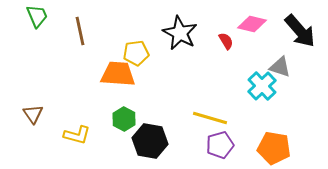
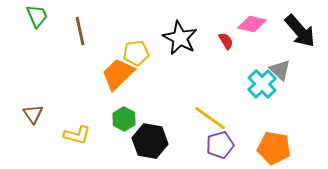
black star: moved 5 px down
gray triangle: moved 3 px down; rotated 25 degrees clockwise
orange trapezoid: rotated 48 degrees counterclockwise
cyan cross: moved 2 px up
yellow line: rotated 20 degrees clockwise
